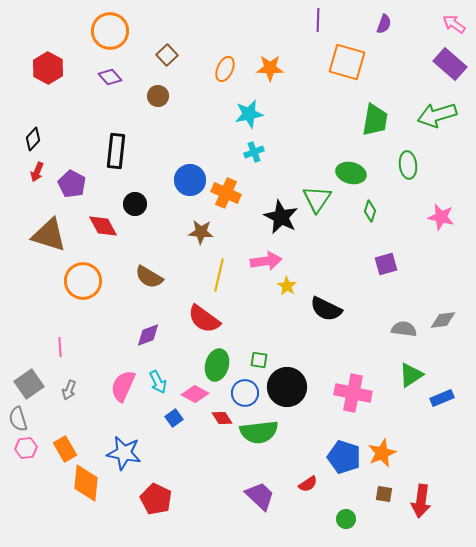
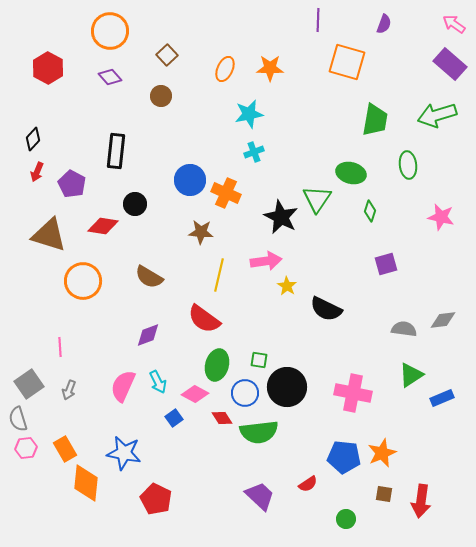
brown circle at (158, 96): moved 3 px right
red diamond at (103, 226): rotated 52 degrees counterclockwise
blue pentagon at (344, 457): rotated 12 degrees counterclockwise
